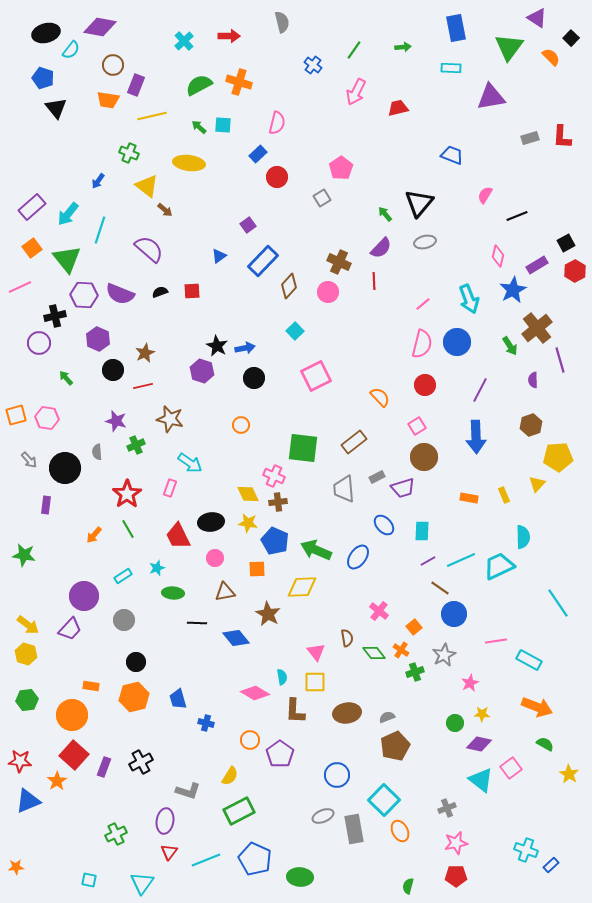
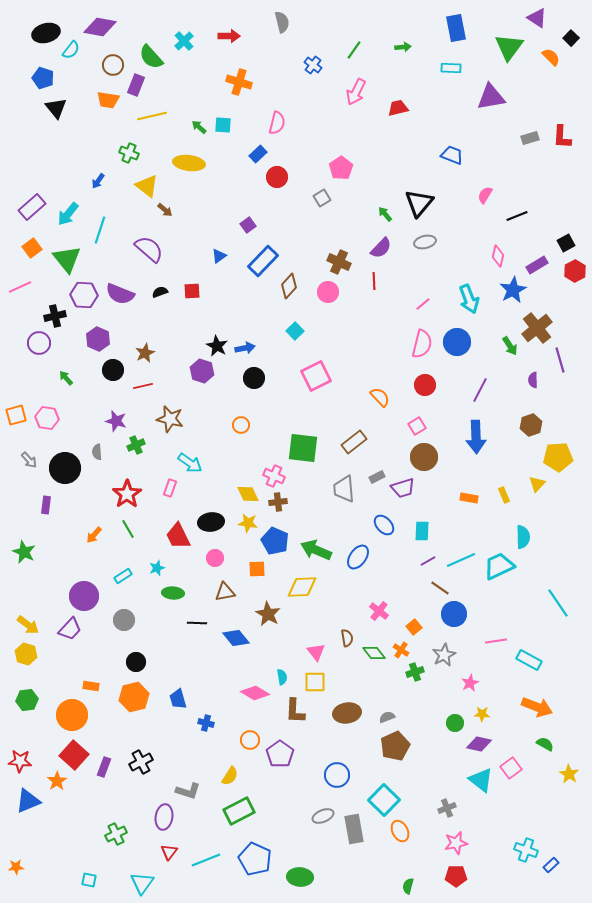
green semicircle at (199, 85): moved 48 px left, 28 px up; rotated 104 degrees counterclockwise
green star at (24, 555): moved 3 px up; rotated 15 degrees clockwise
purple ellipse at (165, 821): moved 1 px left, 4 px up
